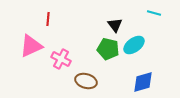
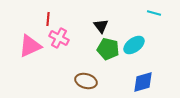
black triangle: moved 14 px left, 1 px down
pink triangle: moved 1 px left
pink cross: moved 2 px left, 21 px up
